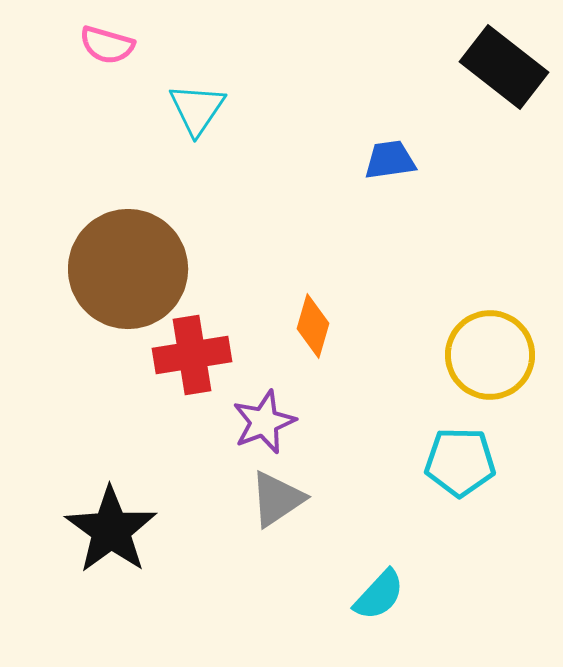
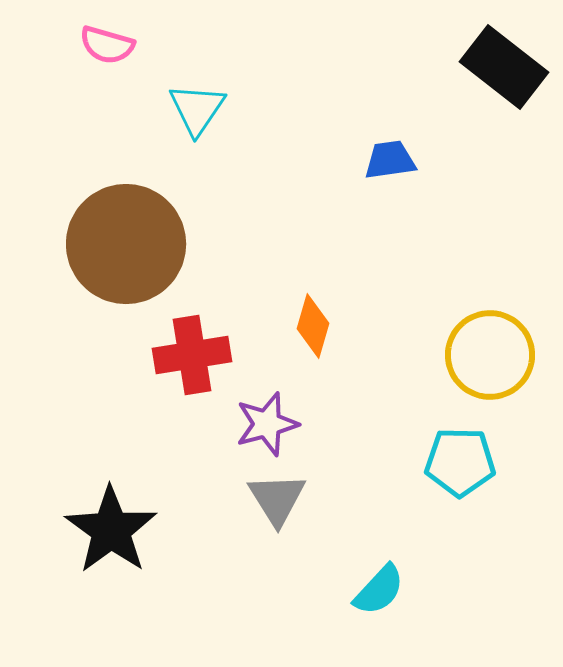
brown circle: moved 2 px left, 25 px up
purple star: moved 3 px right, 2 px down; rotated 6 degrees clockwise
gray triangle: rotated 28 degrees counterclockwise
cyan semicircle: moved 5 px up
